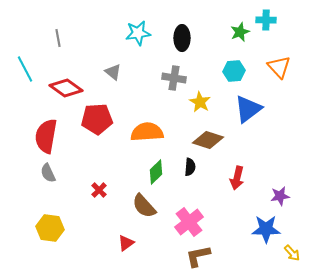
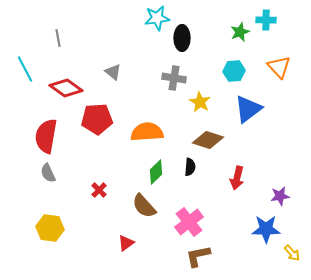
cyan star: moved 19 px right, 15 px up
